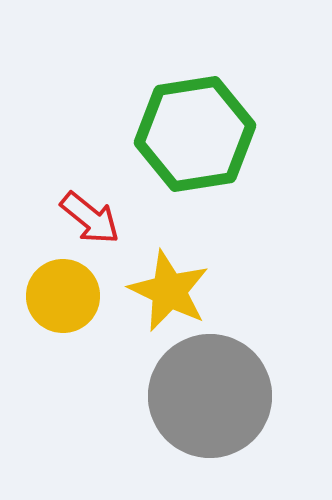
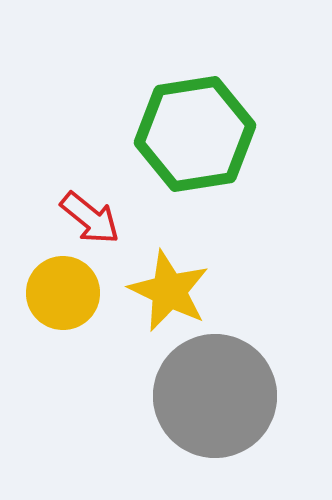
yellow circle: moved 3 px up
gray circle: moved 5 px right
